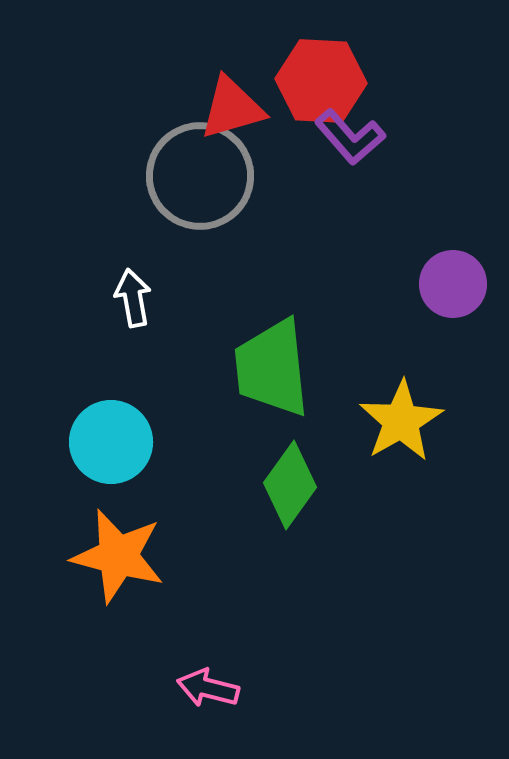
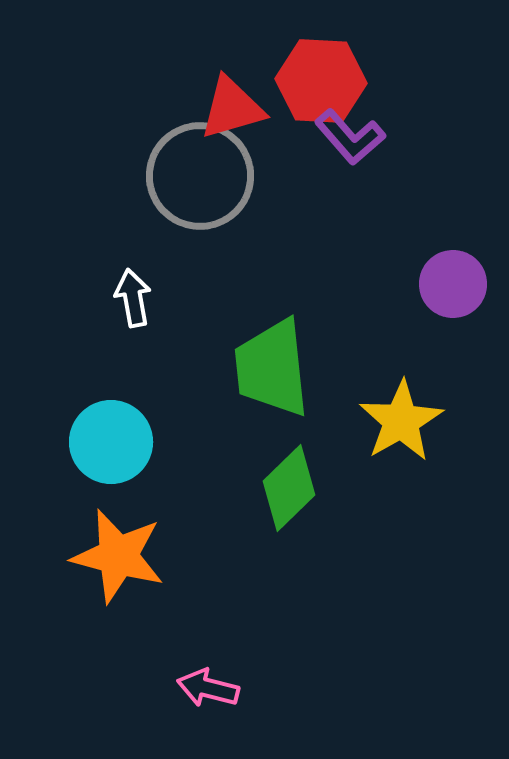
green diamond: moved 1 px left, 3 px down; rotated 10 degrees clockwise
